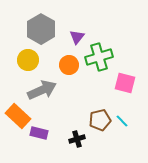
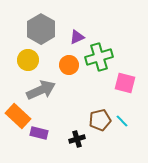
purple triangle: rotated 28 degrees clockwise
gray arrow: moved 1 px left
